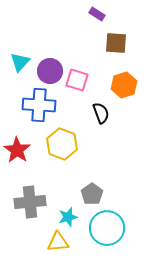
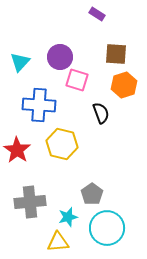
brown square: moved 11 px down
purple circle: moved 10 px right, 14 px up
yellow hexagon: rotated 8 degrees counterclockwise
